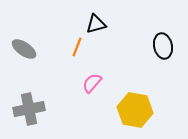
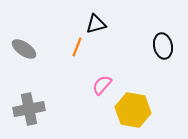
pink semicircle: moved 10 px right, 2 px down
yellow hexagon: moved 2 px left
